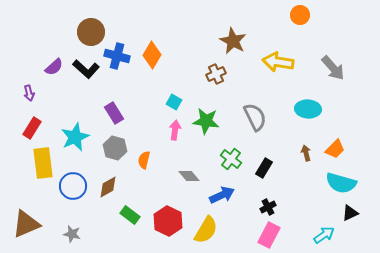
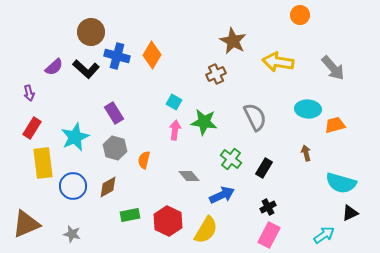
green star: moved 2 px left, 1 px down
orange trapezoid: moved 24 px up; rotated 150 degrees counterclockwise
green rectangle: rotated 48 degrees counterclockwise
